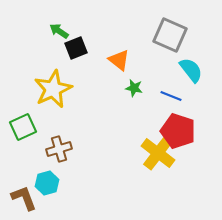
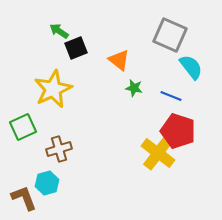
cyan semicircle: moved 3 px up
